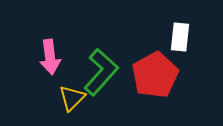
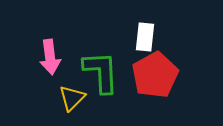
white rectangle: moved 35 px left
green L-shape: rotated 45 degrees counterclockwise
